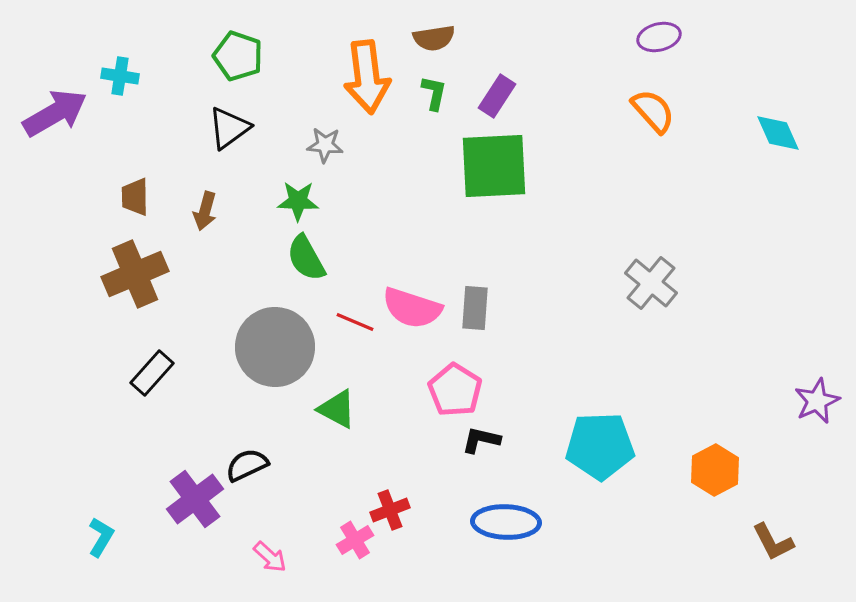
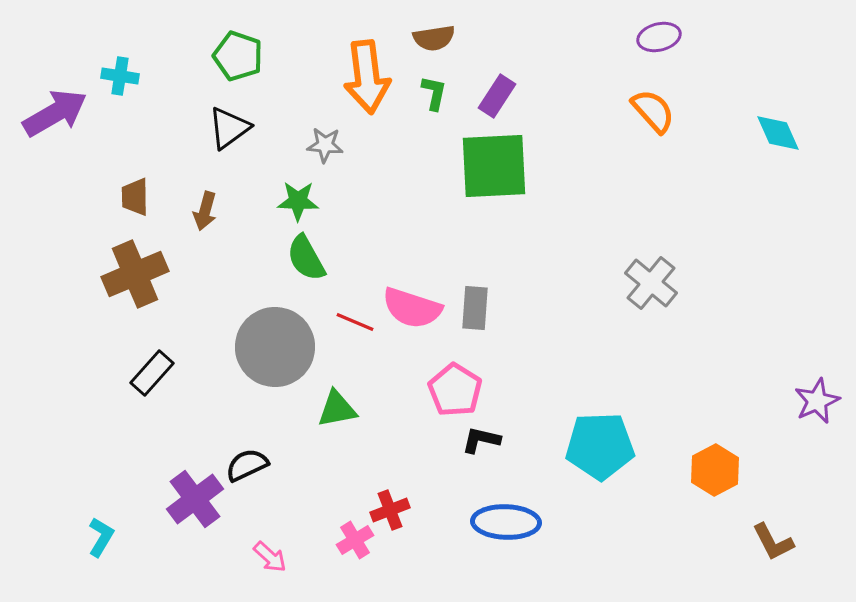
green triangle: rotated 39 degrees counterclockwise
